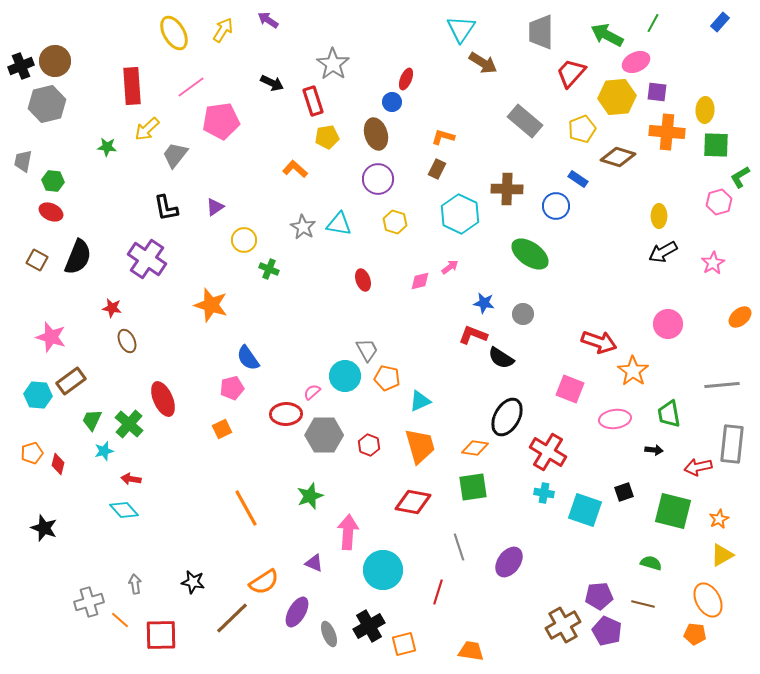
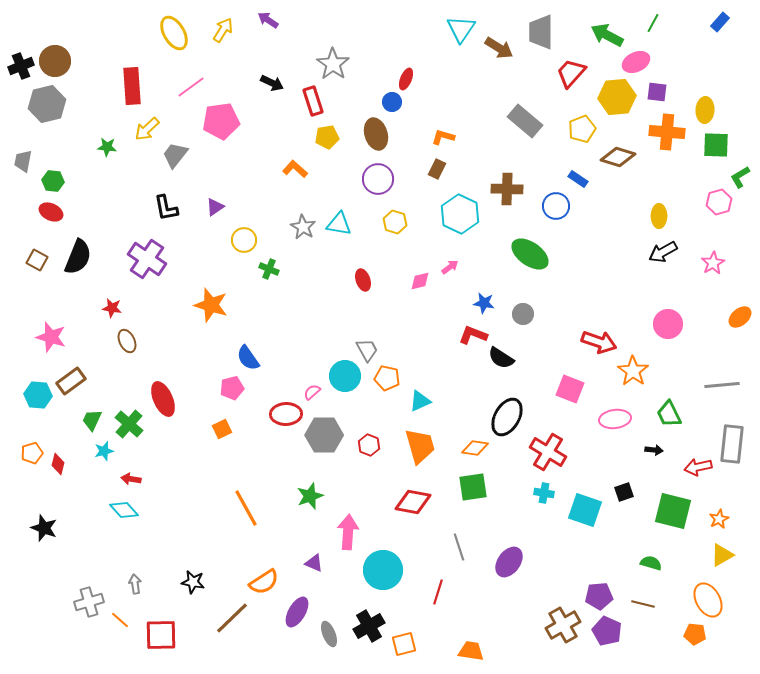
brown arrow at (483, 63): moved 16 px right, 15 px up
green trapezoid at (669, 414): rotated 16 degrees counterclockwise
